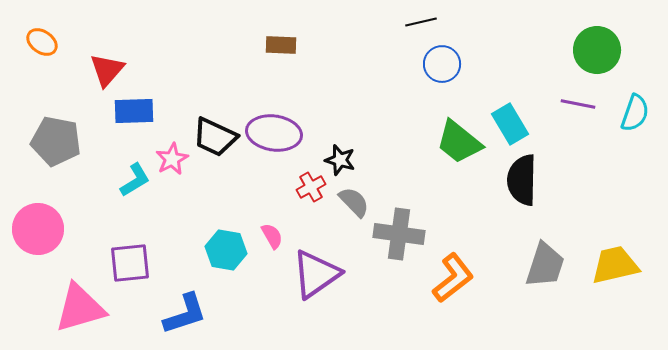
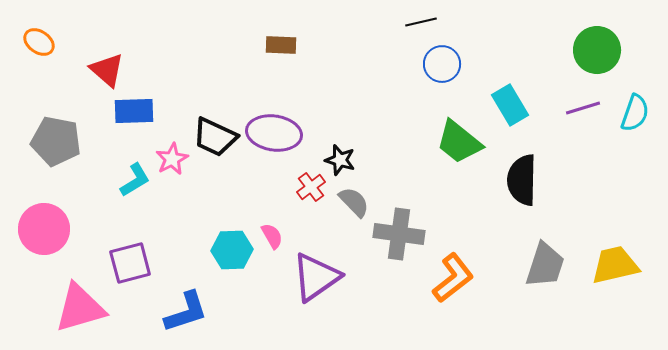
orange ellipse: moved 3 px left
red triangle: rotated 30 degrees counterclockwise
purple line: moved 5 px right, 4 px down; rotated 28 degrees counterclockwise
cyan rectangle: moved 19 px up
red cross: rotated 8 degrees counterclockwise
pink circle: moved 6 px right
cyan hexagon: moved 6 px right; rotated 12 degrees counterclockwise
purple square: rotated 9 degrees counterclockwise
purple triangle: moved 3 px down
blue L-shape: moved 1 px right, 2 px up
